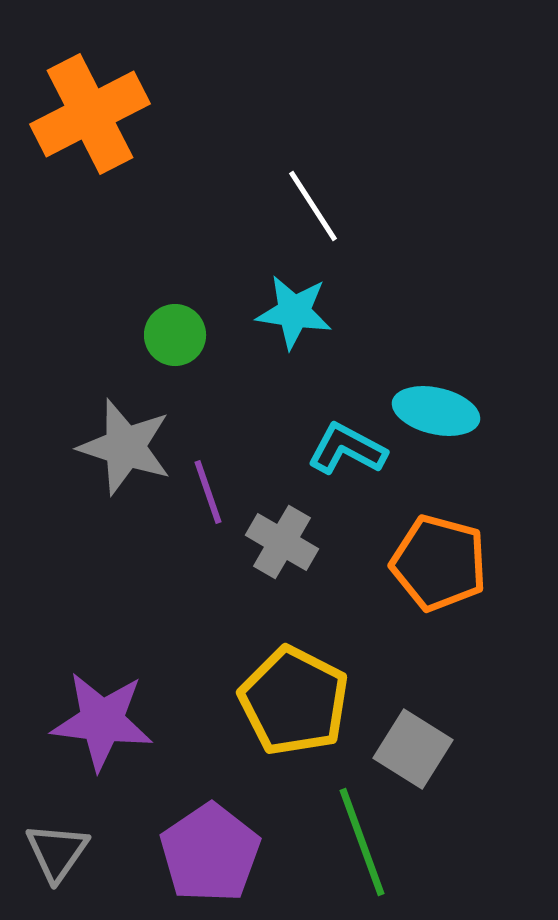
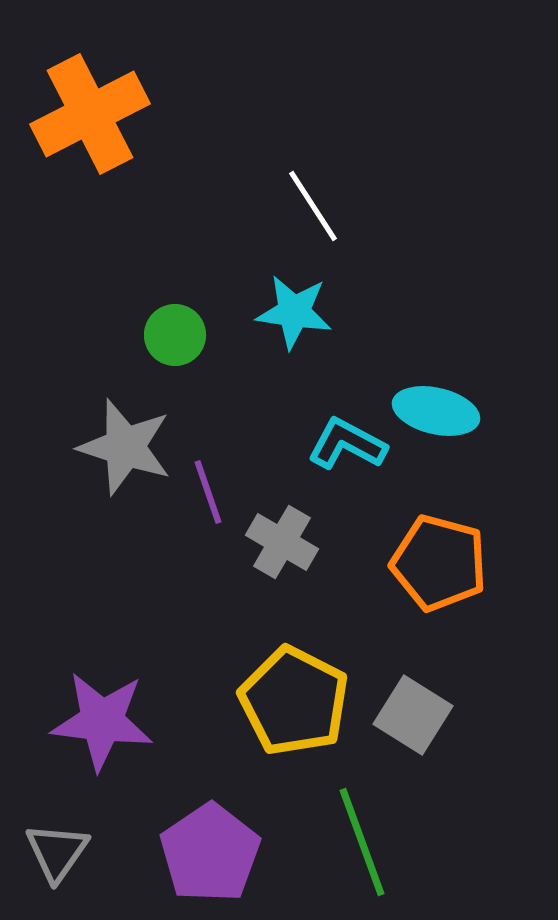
cyan L-shape: moved 5 px up
gray square: moved 34 px up
